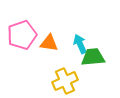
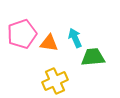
pink pentagon: moved 1 px up
cyan arrow: moved 5 px left, 6 px up
yellow cross: moved 10 px left
